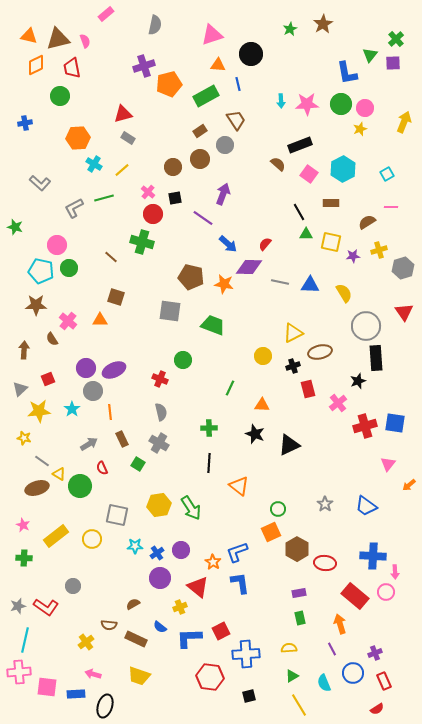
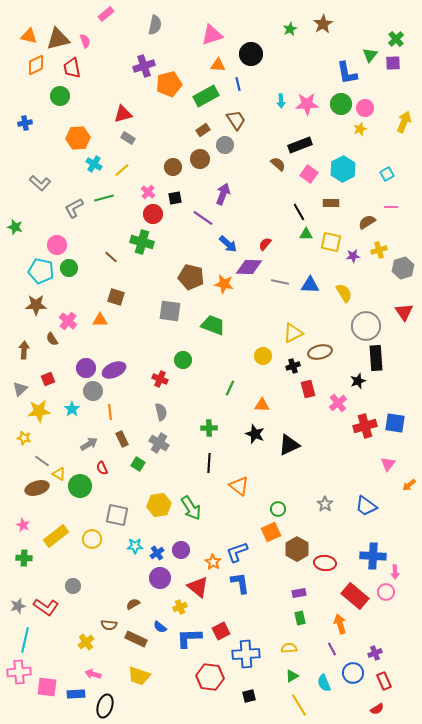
brown rectangle at (200, 131): moved 3 px right, 1 px up
